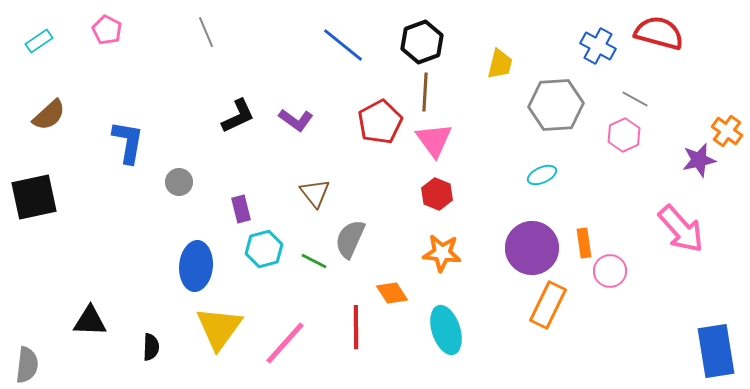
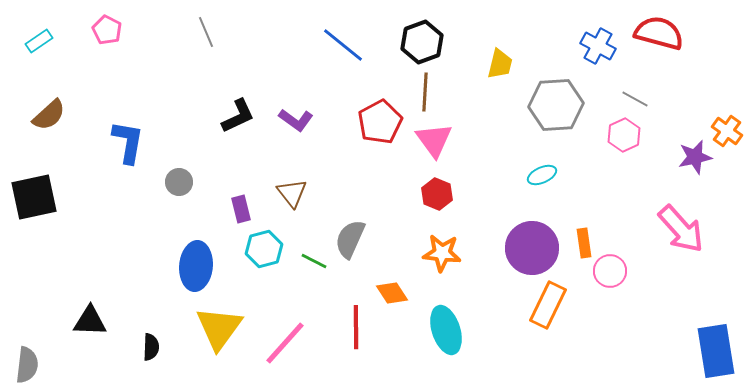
purple star at (699, 160): moved 4 px left, 3 px up
brown triangle at (315, 193): moved 23 px left
